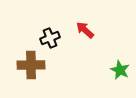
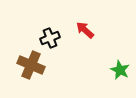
brown cross: rotated 24 degrees clockwise
